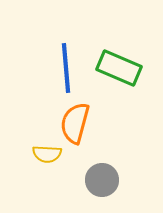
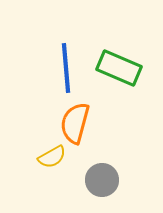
yellow semicircle: moved 5 px right, 3 px down; rotated 32 degrees counterclockwise
